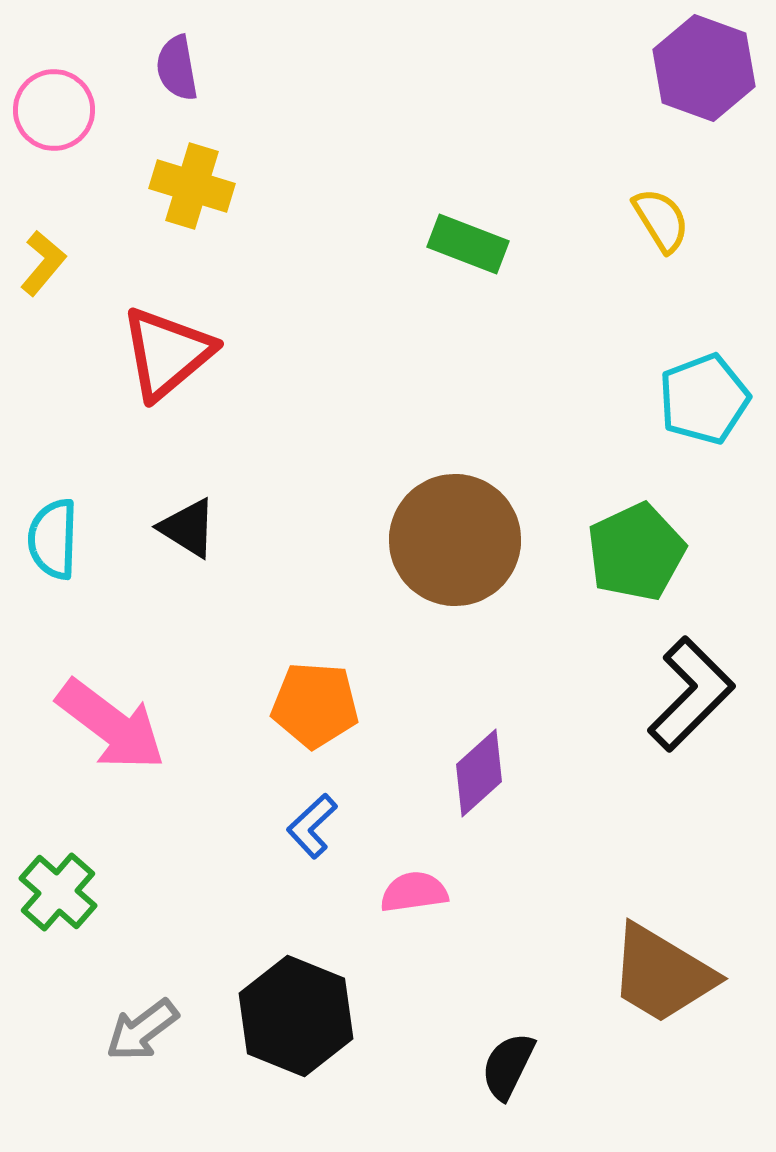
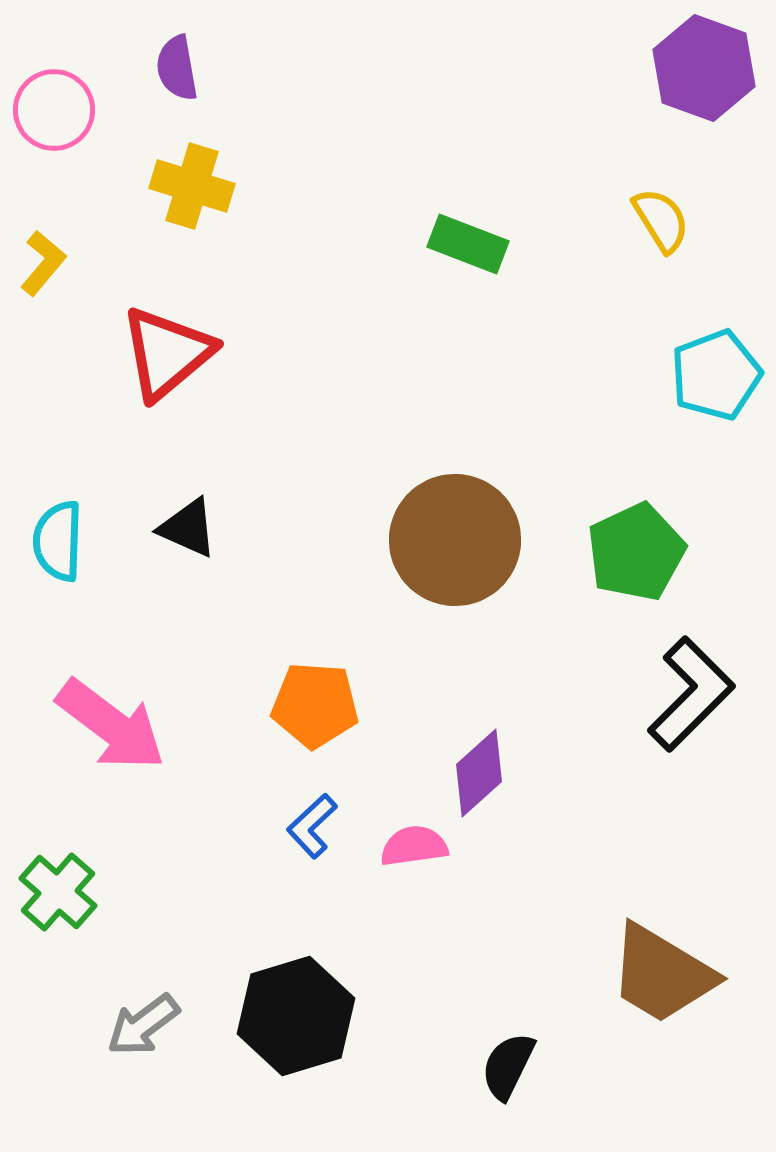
cyan pentagon: moved 12 px right, 24 px up
black triangle: rotated 8 degrees counterclockwise
cyan semicircle: moved 5 px right, 2 px down
pink semicircle: moved 46 px up
black hexagon: rotated 21 degrees clockwise
gray arrow: moved 1 px right, 5 px up
